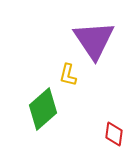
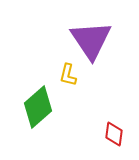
purple triangle: moved 3 px left
green diamond: moved 5 px left, 2 px up
